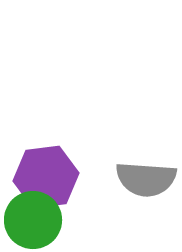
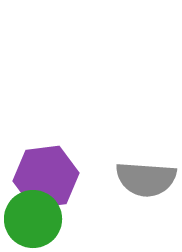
green circle: moved 1 px up
